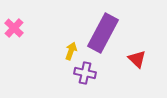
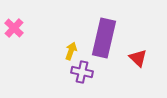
purple rectangle: moved 1 px right, 5 px down; rotated 15 degrees counterclockwise
red triangle: moved 1 px right, 1 px up
purple cross: moved 3 px left, 1 px up
